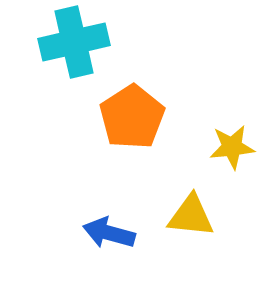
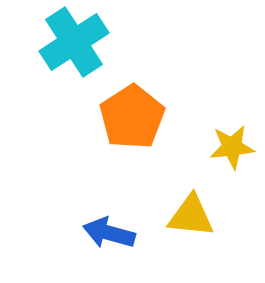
cyan cross: rotated 20 degrees counterclockwise
